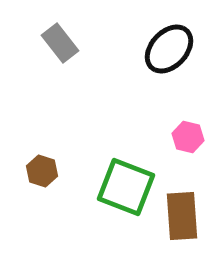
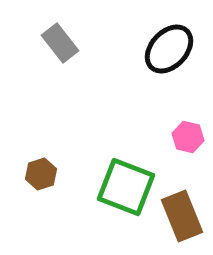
brown hexagon: moved 1 px left, 3 px down; rotated 24 degrees clockwise
brown rectangle: rotated 18 degrees counterclockwise
